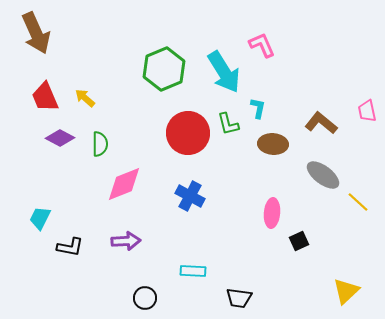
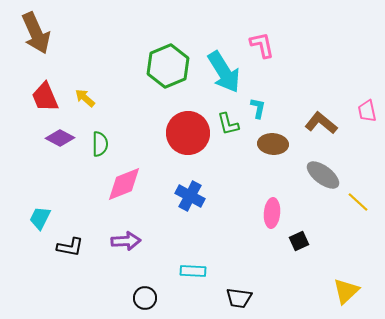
pink L-shape: rotated 12 degrees clockwise
green hexagon: moved 4 px right, 3 px up
